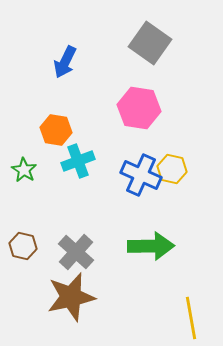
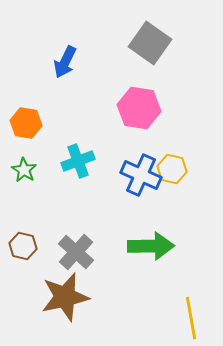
orange hexagon: moved 30 px left, 7 px up
brown star: moved 6 px left
